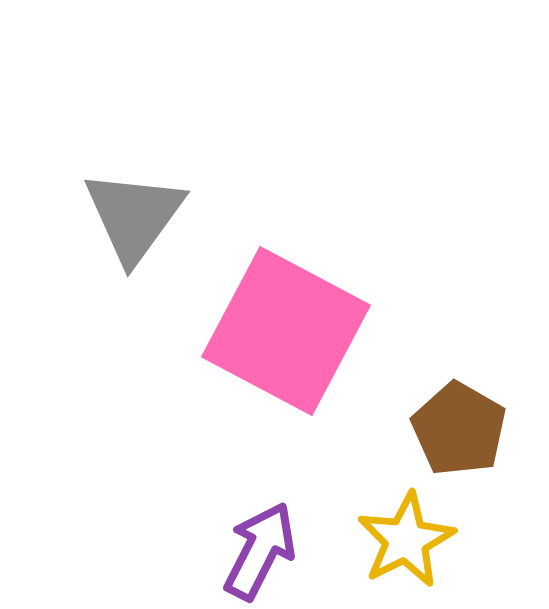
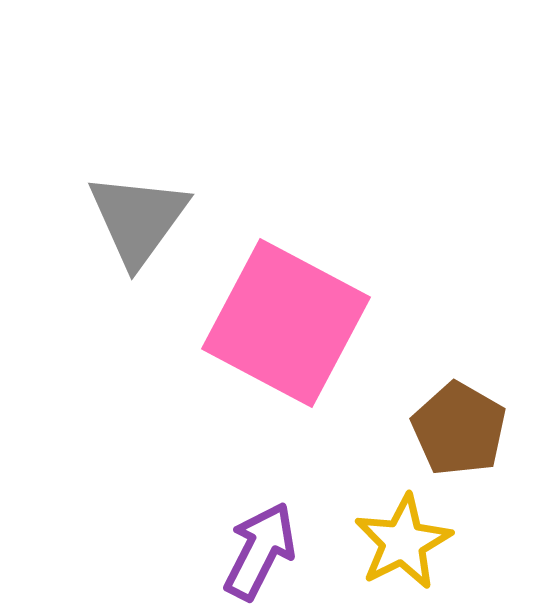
gray triangle: moved 4 px right, 3 px down
pink square: moved 8 px up
yellow star: moved 3 px left, 2 px down
